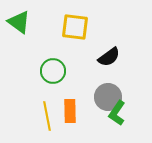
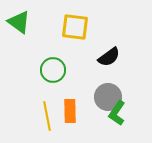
green circle: moved 1 px up
